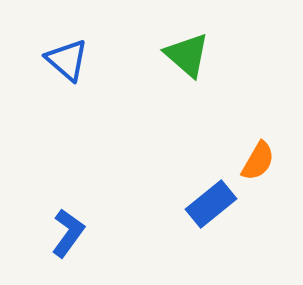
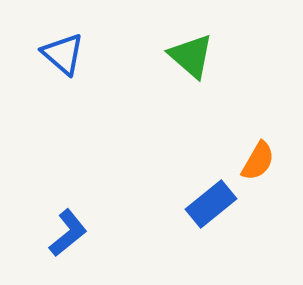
green triangle: moved 4 px right, 1 px down
blue triangle: moved 4 px left, 6 px up
blue L-shape: rotated 15 degrees clockwise
